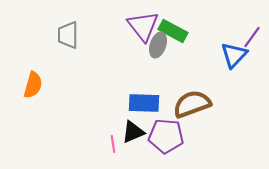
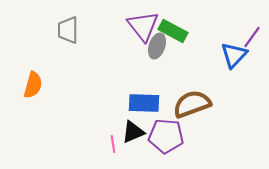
gray trapezoid: moved 5 px up
gray ellipse: moved 1 px left, 1 px down
